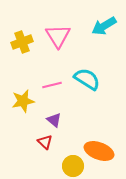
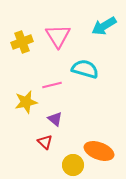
cyan semicircle: moved 2 px left, 10 px up; rotated 16 degrees counterclockwise
yellow star: moved 3 px right, 1 px down
purple triangle: moved 1 px right, 1 px up
yellow circle: moved 1 px up
